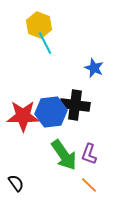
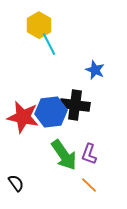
yellow hexagon: rotated 10 degrees clockwise
cyan line: moved 4 px right, 1 px down
blue star: moved 1 px right, 2 px down
red star: moved 1 px down; rotated 12 degrees clockwise
